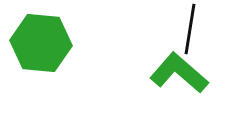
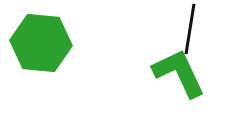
green L-shape: rotated 24 degrees clockwise
